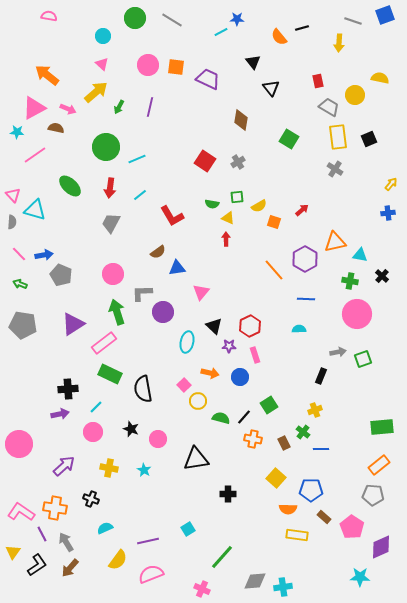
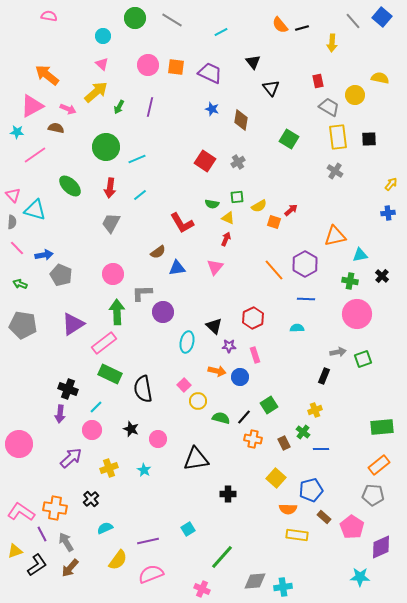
blue square at (385, 15): moved 3 px left, 2 px down; rotated 30 degrees counterclockwise
blue star at (237, 19): moved 25 px left, 90 px down; rotated 16 degrees clockwise
gray line at (353, 21): rotated 30 degrees clockwise
orange semicircle at (279, 37): moved 1 px right, 12 px up
yellow arrow at (339, 43): moved 7 px left
purple trapezoid at (208, 79): moved 2 px right, 6 px up
pink triangle at (34, 108): moved 2 px left, 2 px up
black square at (369, 139): rotated 21 degrees clockwise
gray cross at (335, 169): moved 2 px down
red arrow at (302, 210): moved 11 px left
red L-shape at (172, 216): moved 10 px right, 7 px down
red arrow at (226, 239): rotated 24 degrees clockwise
orange triangle at (335, 242): moved 6 px up
pink line at (19, 254): moved 2 px left, 6 px up
cyan triangle at (360, 255): rotated 21 degrees counterclockwise
purple hexagon at (305, 259): moved 5 px down
pink triangle at (201, 292): moved 14 px right, 25 px up
green arrow at (117, 312): rotated 15 degrees clockwise
red hexagon at (250, 326): moved 3 px right, 8 px up
cyan semicircle at (299, 329): moved 2 px left, 1 px up
orange arrow at (210, 373): moved 7 px right, 2 px up
black rectangle at (321, 376): moved 3 px right
black cross at (68, 389): rotated 24 degrees clockwise
purple arrow at (60, 414): rotated 108 degrees clockwise
pink circle at (93, 432): moved 1 px left, 2 px up
purple arrow at (64, 466): moved 7 px right, 8 px up
yellow cross at (109, 468): rotated 30 degrees counterclockwise
blue pentagon at (311, 490): rotated 15 degrees counterclockwise
black cross at (91, 499): rotated 28 degrees clockwise
yellow triangle at (13, 552): moved 2 px right, 1 px up; rotated 35 degrees clockwise
